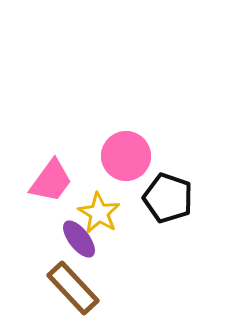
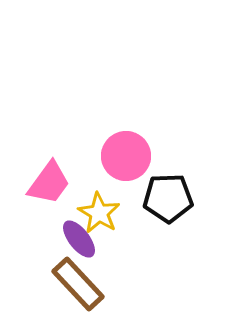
pink trapezoid: moved 2 px left, 2 px down
black pentagon: rotated 21 degrees counterclockwise
brown rectangle: moved 5 px right, 4 px up
